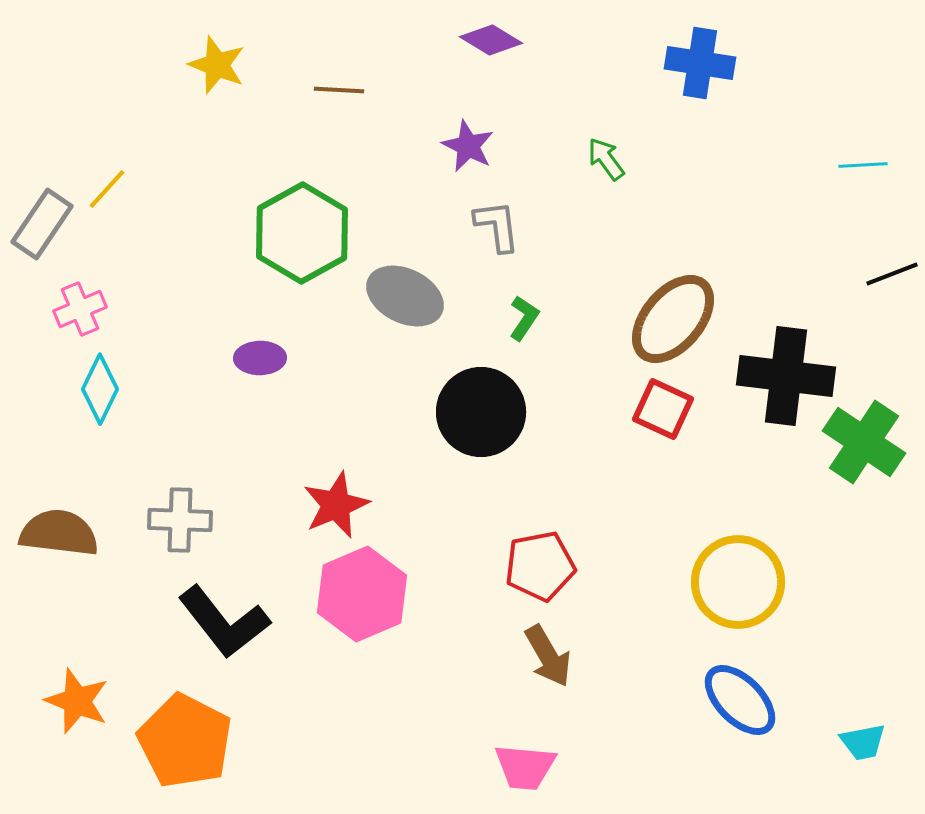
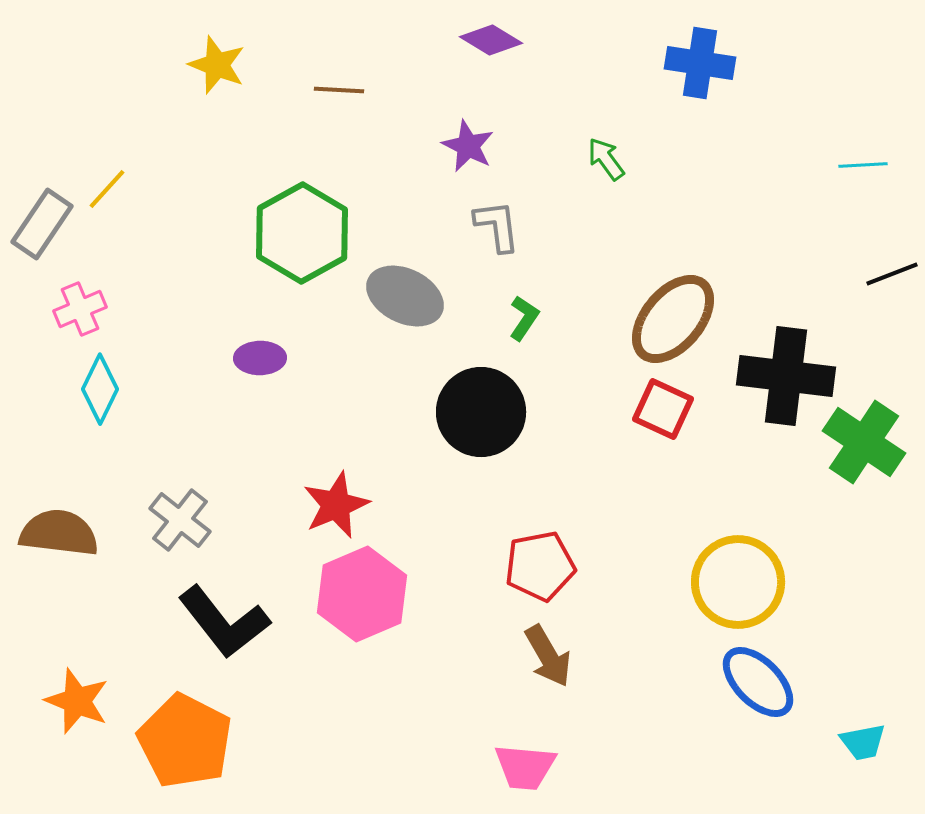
gray cross: rotated 36 degrees clockwise
blue ellipse: moved 18 px right, 18 px up
